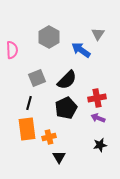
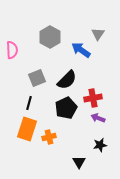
gray hexagon: moved 1 px right
red cross: moved 4 px left
orange rectangle: rotated 25 degrees clockwise
black triangle: moved 20 px right, 5 px down
